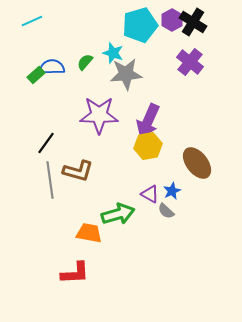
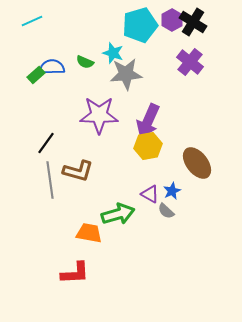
green semicircle: rotated 108 degrees counterclockwise
